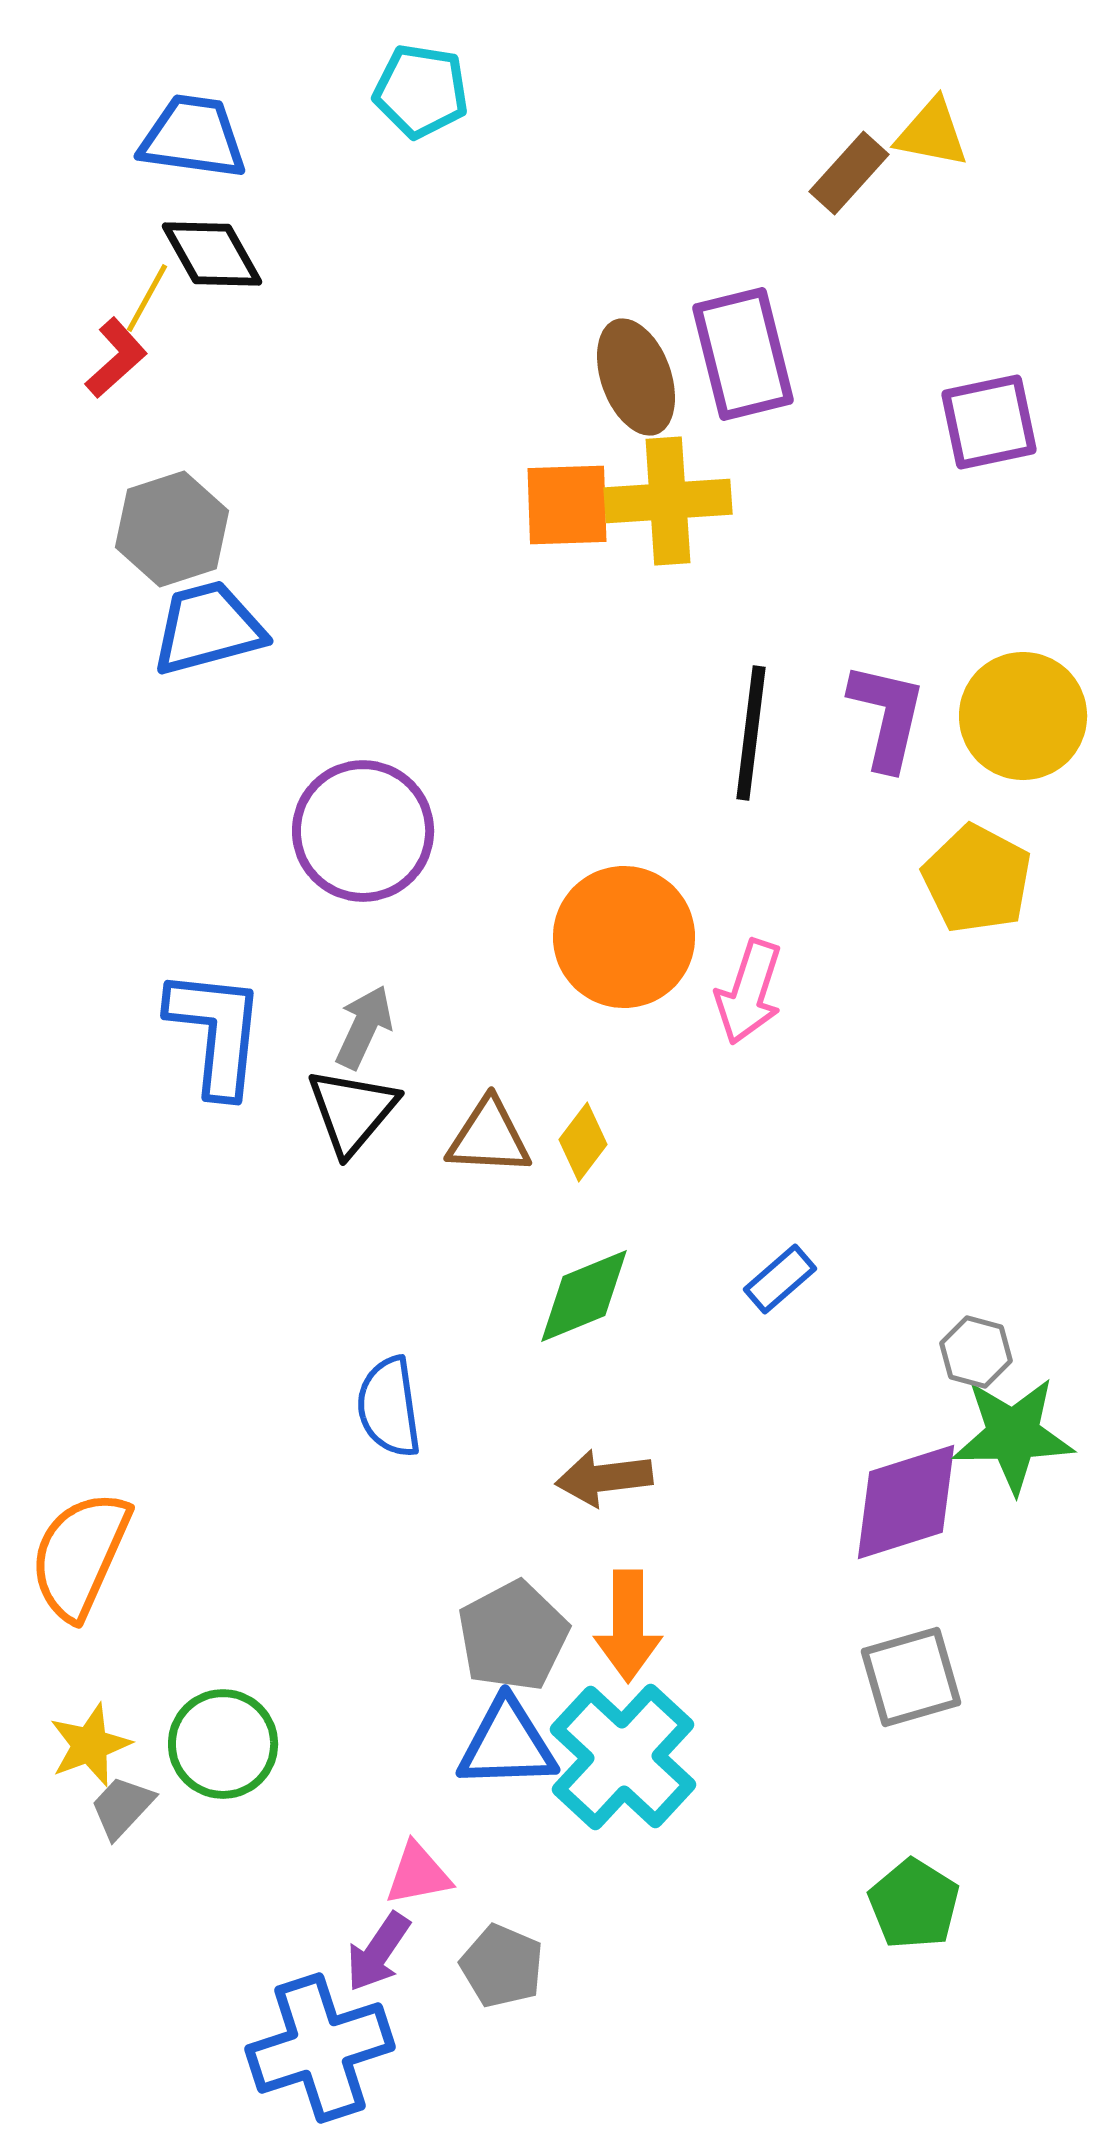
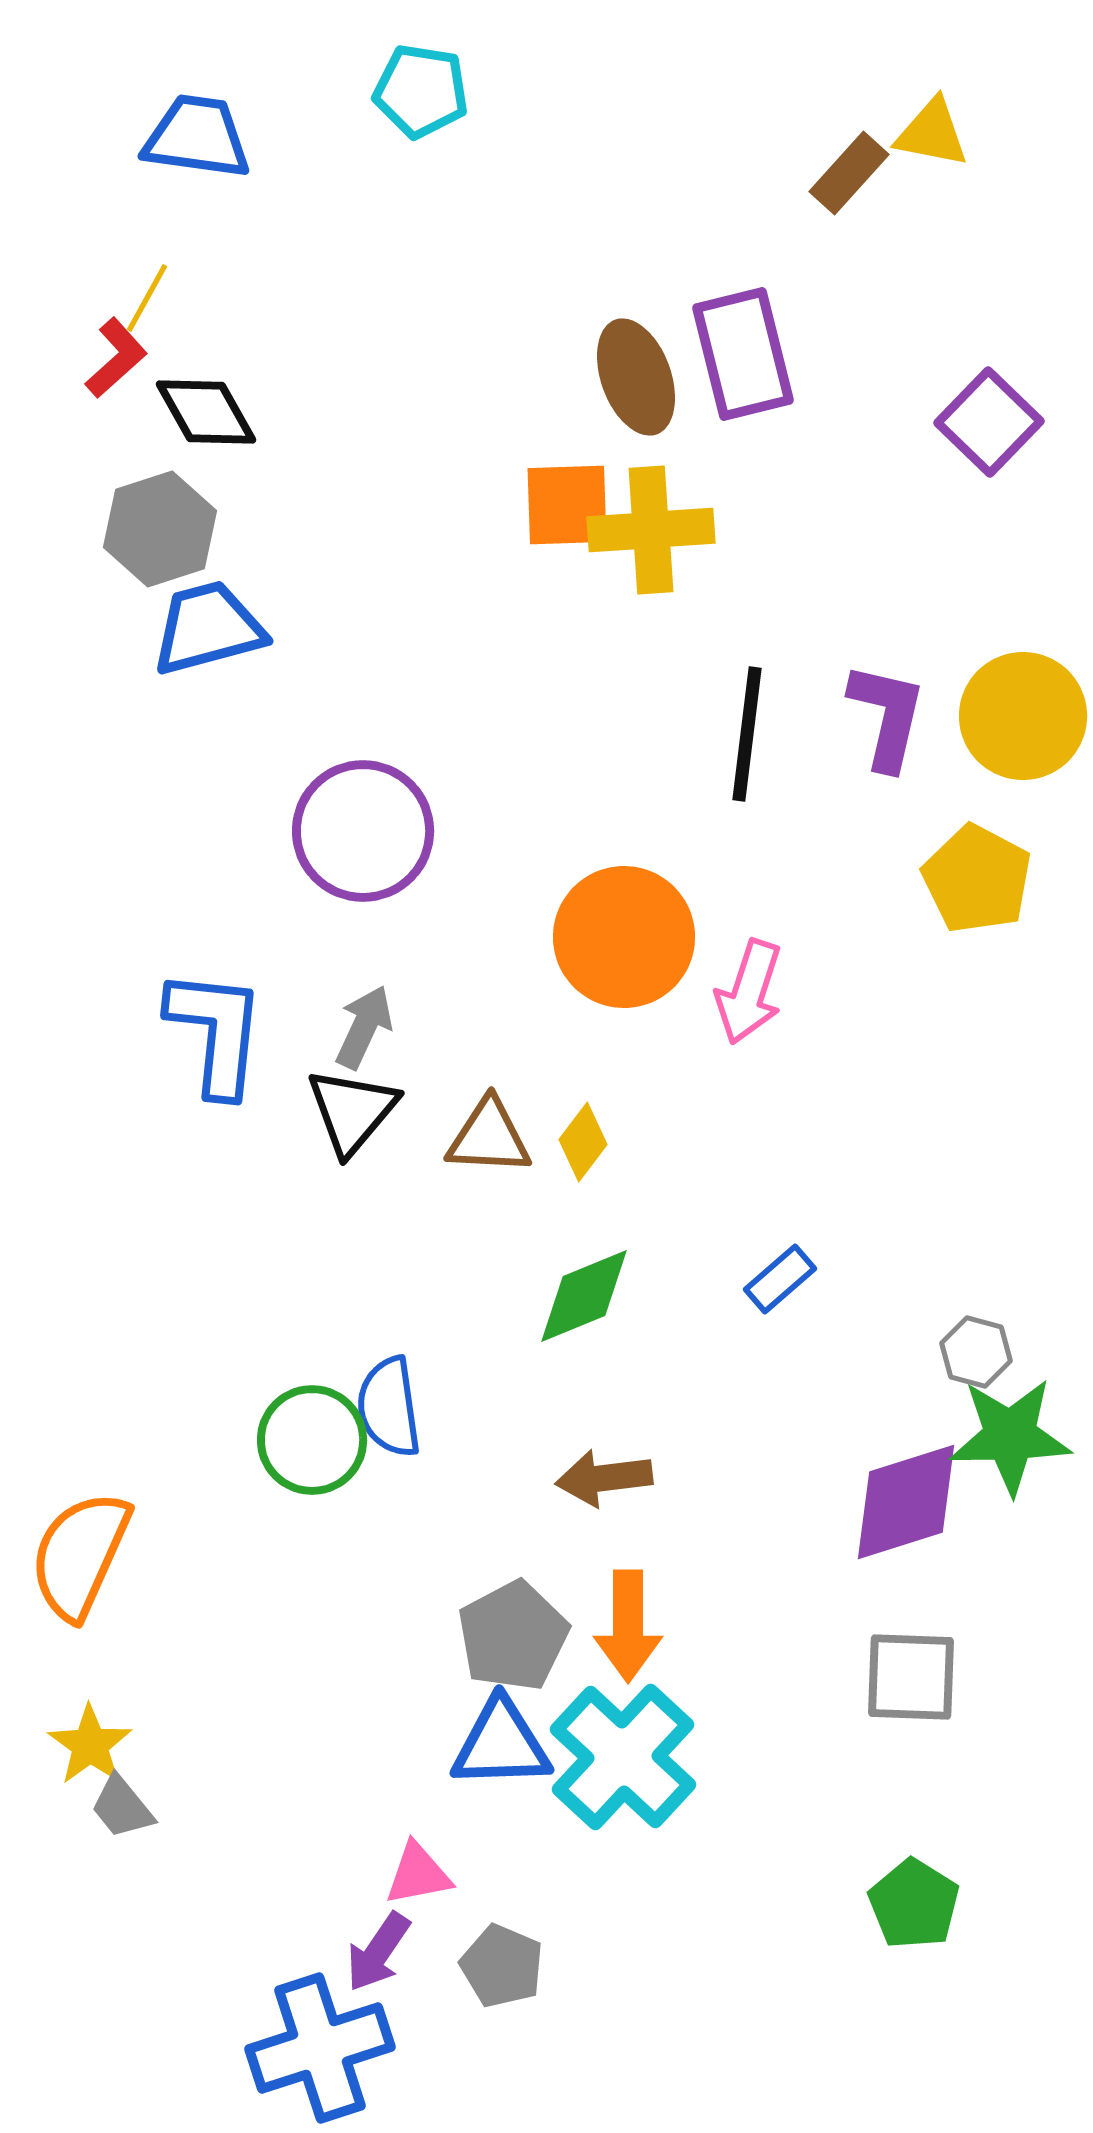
blue trapezoid at (193, 137): moved 4 px right
black diamond at (212, 254): moved 6 px left, 158 px down
purple square at (989, 422): rotated 34 degrees counterclockwise
yellow cross at (668, 501): moved 17 px left, 29 px down
gray hexagon at (172, 529): moved 12 px left
black line at (751, 733): moved 4 px left, 1 px down
green star at (1013, 1435): moved 3 px left, 1 px down
gray square at (911, 1677): rotated 18 degrees clockwise
green circle at (223, 1744): moved 89 px right, 304 px up
blue triangle at (507, 1744): moved 6 px left
yellow star at (90, 1745): rotated 16 degrees counterclockwise
gray trapezoid at (122, 1807): rotated 82 degrees counterclockwise
